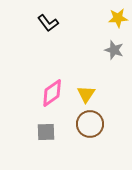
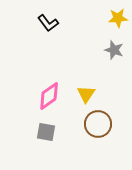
pink diamond: moved 3 px left, 3 px down
brown circle: moved 8 px right
gray square: rotated 12 degrees clockwise
